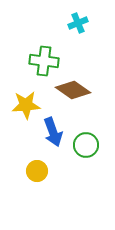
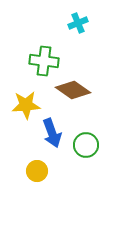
blue arrow: moved 1 px left, 1 px down
